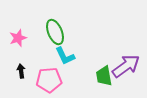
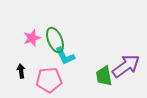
green ellipse: moved 8 px down
pink star: moved 14 px right
